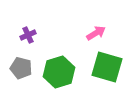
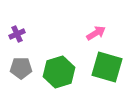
purple cross: moved 11 px left, 1 px up
gray pentagon: rotated 15 degrees counterclockwise
